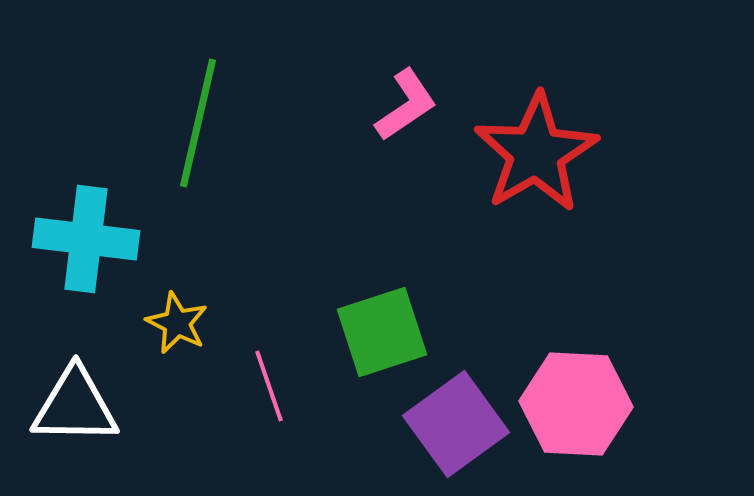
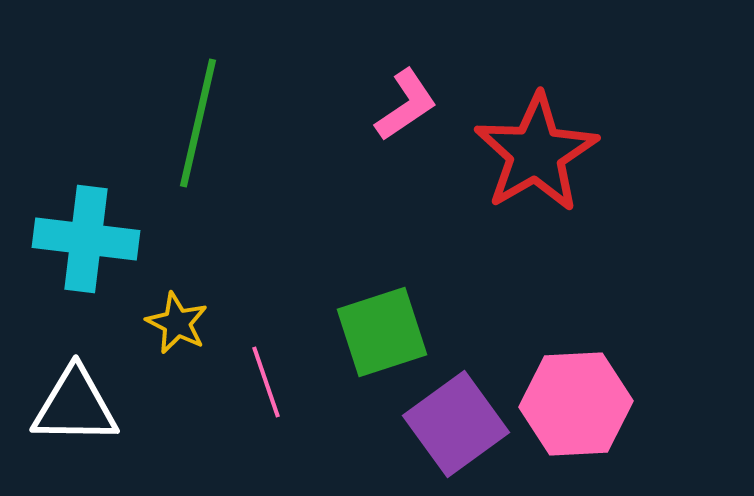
pink line: moved 3 px left, 4 px up
pink hexagon: rotated 6 degrees counterclockwise
